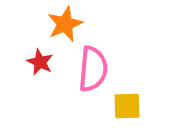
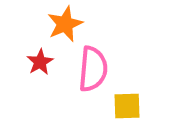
red star: rotated 16 degrees clockwise
